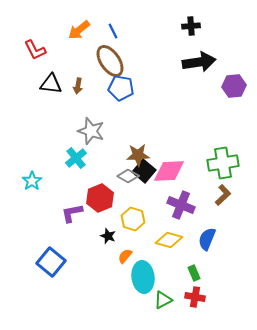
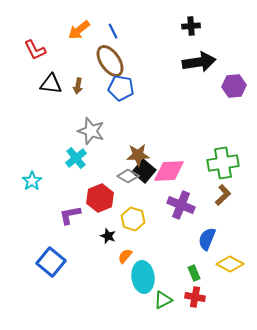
purple L-shape: moved 2 px left, 2 px down
yellow diamond: moved 61 px right, 24 px down; rotated 12 degrees clockwise
